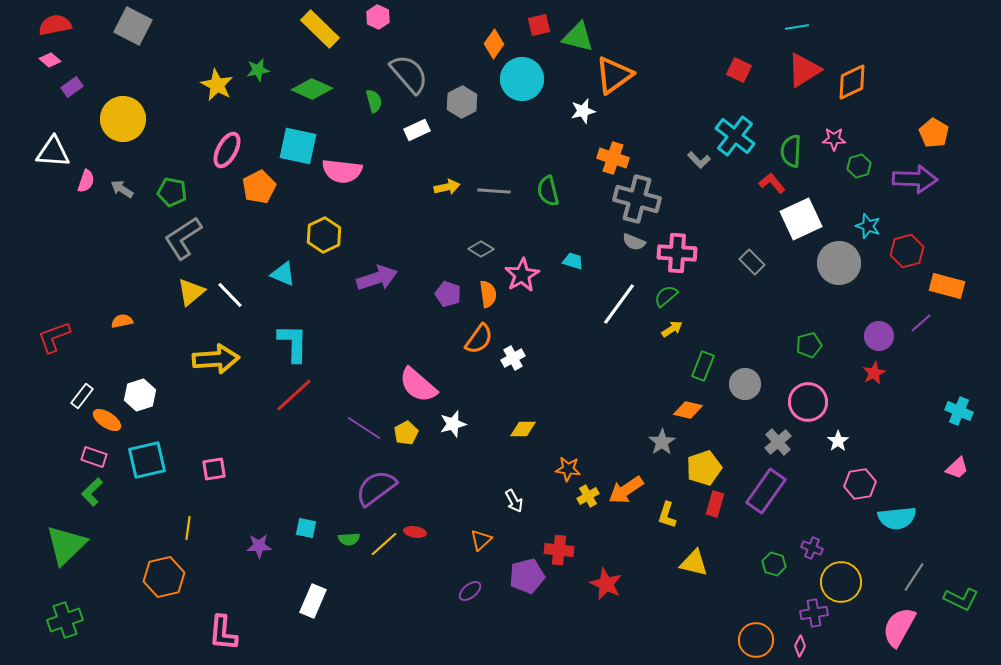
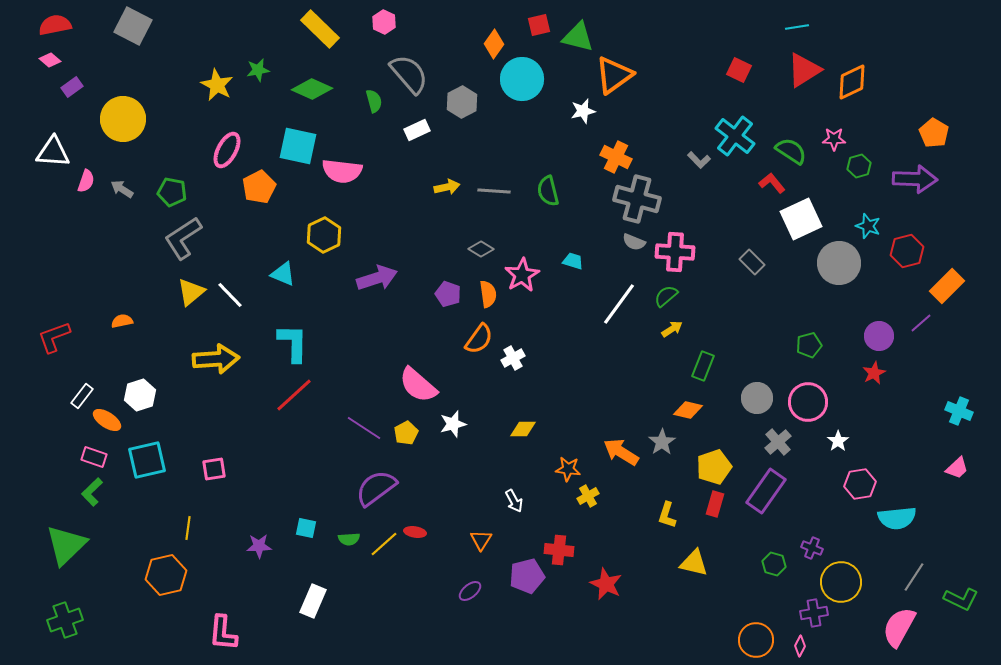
pink hexagon at (378, 17): moved 6 px right, 5 px down
green semicircle at (791, 151): rotated 120 degrees clockwise
orange cross at (613, 158): moved 3 px right, 1 px up; rotated 8 degrees clockwise
pink cross at (677, 253): moved 2 px left, 1 px up
orange rectangle at (947, 286): rotated 60 degrees counterclockwise
gray circle at (745, 384): moved 12 px right, 14 px down
yellow pentagon at (704, 468): moved 10 px right, 1 px up
orange arrow at (626, 490): moved 5 px left, 38 px up; rotated 66 degrees clockwise
orange triangle at (481, 540): rotated 15 degrees counterclockwise
orange hexagon at (164, 577): moved 2 px right, 2 px up
